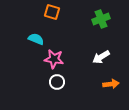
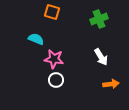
green cross: moved 2 px left
white arrow: rotated 90 degrees counterclockwise
white circle: moved 1 px left, 2 px up
